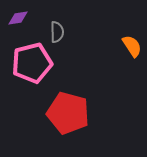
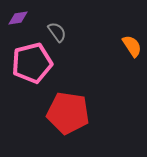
gray semicircle: rotated 35 degrees counterclockwise
red pentagon: rotated 6 degrees counterclockwise
